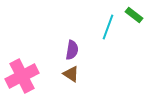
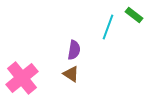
purple semicircle: moved 2 px right
pink cross: moved 2 px down; rotated 12 degrees counterclockwise
